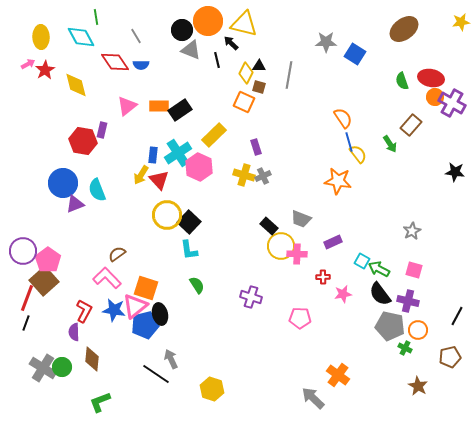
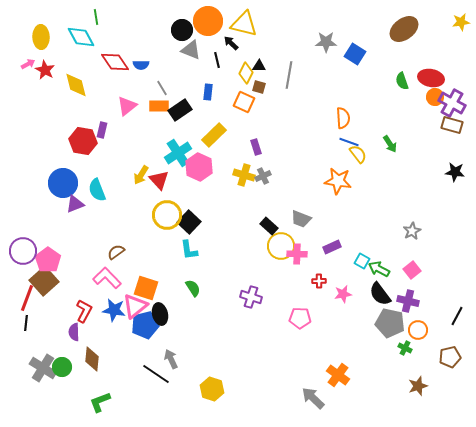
gray line at (136, 36): moved 26 px right, 52 px down
red star at (45, 70): rotated 12 degrees counterclockwise
orange semicircle at (343, 118): rotated 30 degrees clockwise
brown rectangle at (411, 125): moved 41 px right; rotated 65 degrees clockwise
blue line at (349, 142): rotated 54 degrees counterclockwise
blue rectangle at (153, 155): moved 55 px right, 63 px up
purple rectangle at (333, 242): moved 1 px left, 5 px down
brown semicircle at (117, 254): moved 1 px left, 2 px up
pink square at (414, 270): moved 2 px left; rotated 36 degrees clockwise
red cross at (323, 277): moved 4 px left, 4 px down
green semicircle at (197, 285): moved 4 px left, 3 px down
black line at (26, 323): rotated 14 degrees counterclockwise
gray pentagon at (390, 326): moved 3 px up
brown star at (418, 386): rotated 24 degrees clockwise
